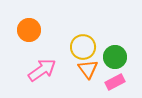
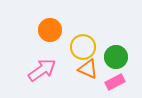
orange circle: moved 21 px right
green circle: moved 1 px right
orange triangle: rotated 30 degrees counterclockwise
